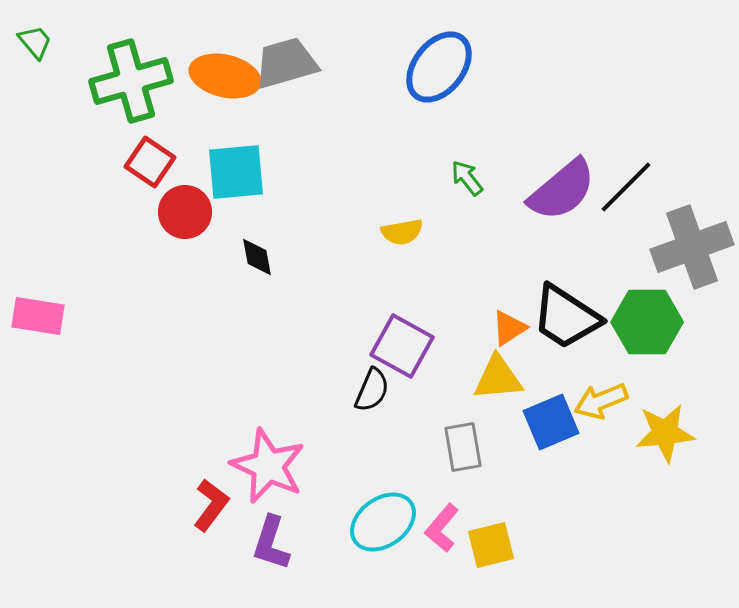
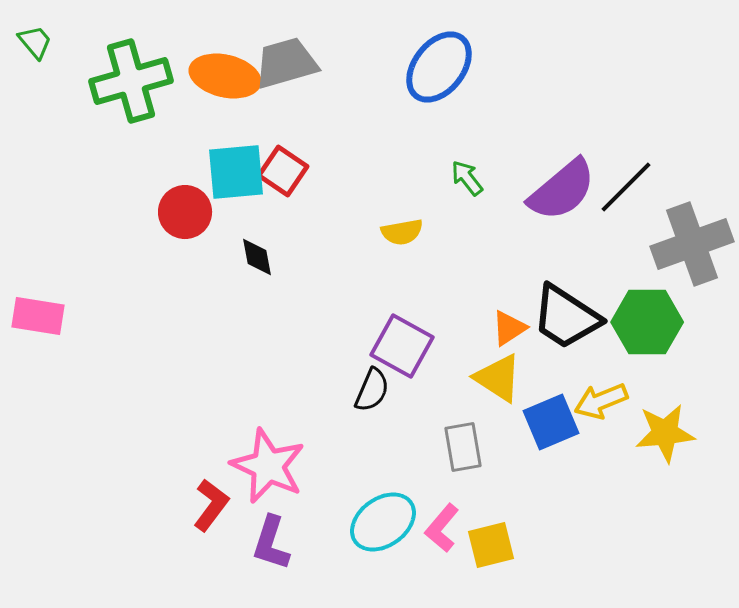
red square: moved 133 px right, 9 px down
gray cross: moved 3 px up
yellow triangle: rotated 38 degrees clockwise
